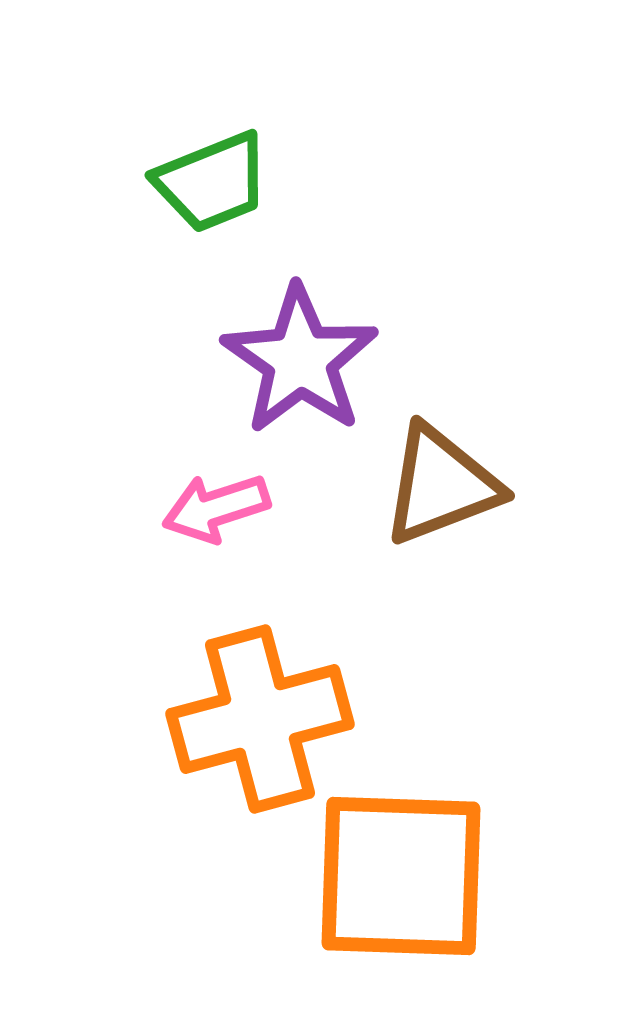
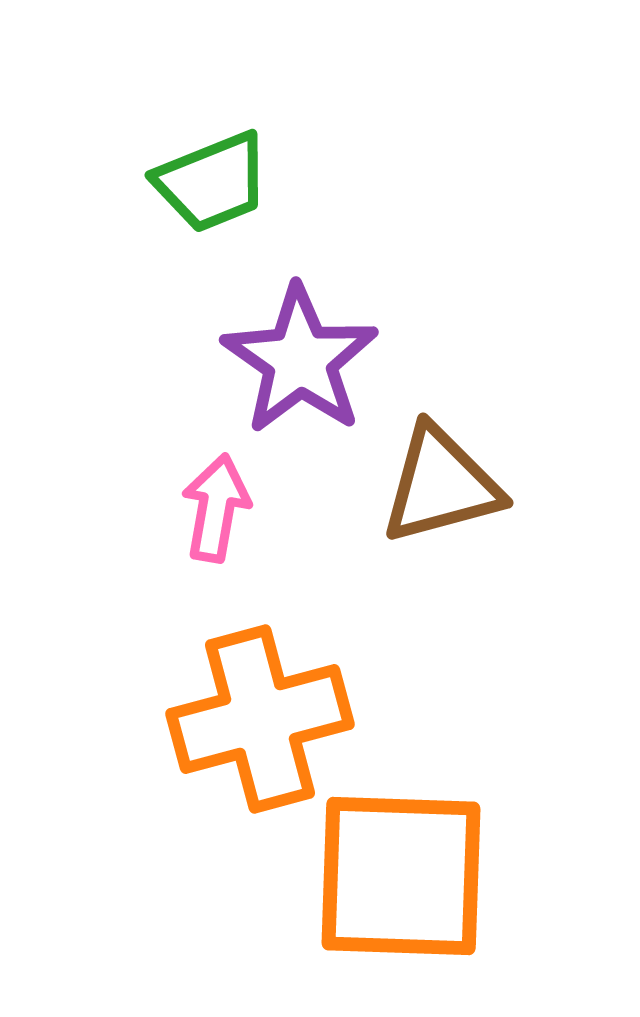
brown triangle: rotated 6 degrees clockwise
pink arrow: rotated 118 degrees clockwise
